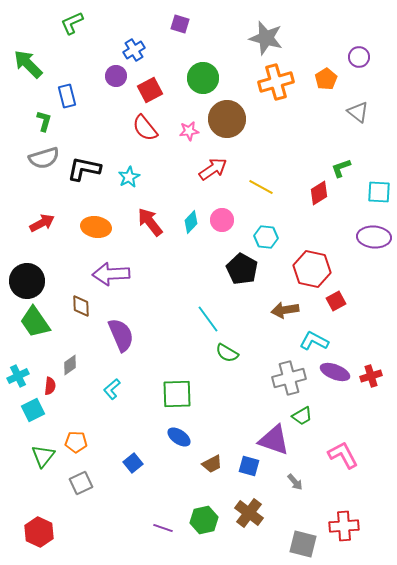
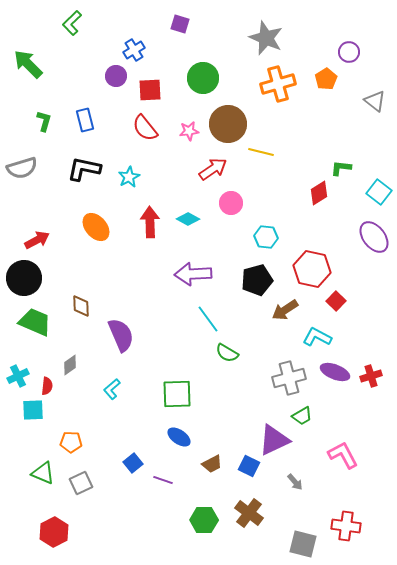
green L-shape at (72, 23): rotated 20 degrees counterclockwise
gray star at (266, 38): rotated 8 degrees clockwise
purple circle at (359, 57): moved 10 px left, 5 px up
orange cross at (276, 82): moved 2 px right, 2 px down
red square at (150, 90): rotated 25 degrees clockwise
blue rectangle at (67, 96): moved 18 px right, 24 px down
gray triangle at (358, 112): moved 17 px right, 11 px up
brown circle at (227, 119): moved 1 px right, 5 px down
gray semicircle at (44, 158): moved 22 px left, 10 px down
green L-shape at (341, 168): rotated 25 degrees clockwise
yellow line at (261, 187): moved 35 px up; rotated 15 degrees counterclockwise
cyan square at (379, 192): rotated 35 degrees clockwise
pink circle at (222, 220): moved 9 px right, 17 px up
red arrow at (150, 222): rotated 36 degrees clockwise
cyan diamond at (191, 222): moved 3 px left, 3 px up; rotated 75 degrees clockwise
red arrow at (42, 223): moved 5 px left, 17 px down
orange ellipse at (96, 227): rotated 40 degrees clockwise
purple ellipse at (374, 237): rotated 48 degrees clockwise
black pentagon at (242, 269): moved 15 px right, 11 px down; rotated 28 degrees clockwise
purple arrow at (111, 274): moved 82 px right
black circle at (27, 281): moved 3 px left, 3 px up
red square at (336, 301): rotated 18 degrees counterclockwise
brown arrow at (285, 310): rotated 24 degrees counterclockwise
green trapezoid at (35, 322): rotated 148 degrees clockwise
cyan L-shape at (314, 341): moved 3 px right, 4 px up
red semicircle at (50, 386): moved 3 px left
cyan square at (33, 410): rotated 25 degrees clockwise
purple triangle at (274, 440): rotated 44 degrees counterclockwise
orange pentagon at (76, 442): moved 5 px left
green triangle at (43, 456): moved 17 px down; rotated 45 degrees counterclockwise
blue square at (249, 466): rotated 10 degrees clockwise
green hexagon at (204, 520): rotated 12 degrees clockwise
red cross at (344, 526): moved 2 px right; rotated 12 degrees clockwise
purple line at (163, 528): moved 48 px up
red hexagon at (39, 532): moved 15 px right; rotated 8 degrees clockwise
